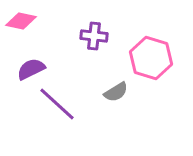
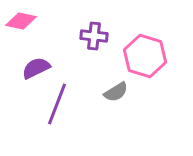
pink hexagon: moved 6 px left, 2 px up
purple semicircle: moved 5 px right, 1 px up
purple line: rotated 69 degrees clockwise
